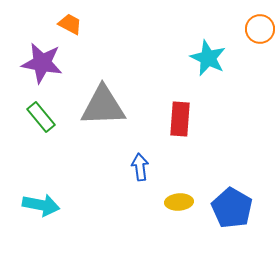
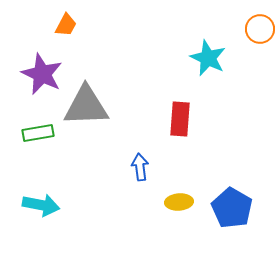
orange trapezoid: moved 4 px left, 1 px down; rotated 90 degrees clockwise
purple star: moved 11 px down; rotated 15 degrees clockwise
gray triangle: moved 17 px left
green rectangle: moved 3 px left, 16 px down; rotated 60 degrees counterclockwise
